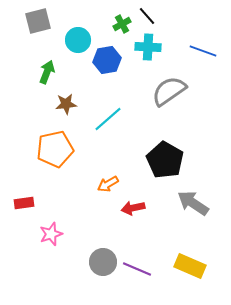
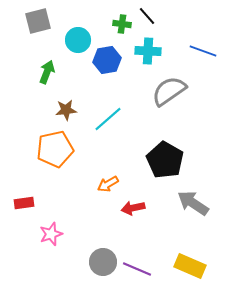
green cross: rotated 36 degrees clockwise
cyan cross: moved 4 px down
brown star: moved 6 px down
